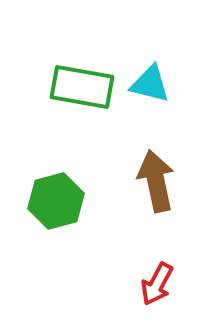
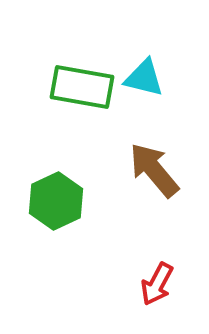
cyan triangle: moved 6 px left, 6 px up
brown arrow: moved 2 px left, 11 px up; rotated 28 degrees counterclockwise
green hexagon: rotated 10 degrees counterclockwise
